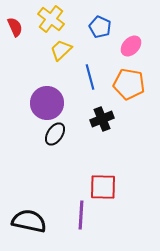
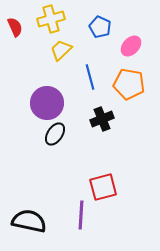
yellow cross: rotated 36 degrees clockwise
red square: rotated 16 degrees counterclockwise
